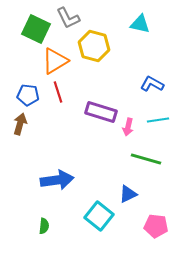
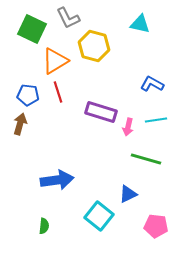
green square: moved 4 px left
cyan line: moved 2 px left
